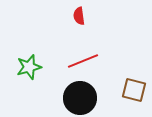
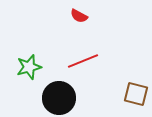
red semicircle: rotated 54 degrees counterclockwise
brown square: moved 2 px right, 4 px down
black circle: moved 21 px left
